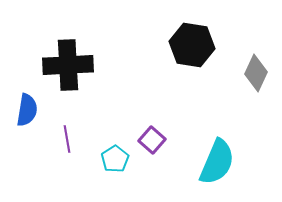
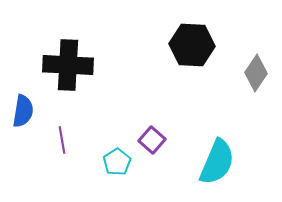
black hexagon: rotated 6 degrees counterclockwise
black cross: rotated 6 degrees clockwise
gray diamond: rotated 9 degrees clockwise
blue semicircle: moved 4 px left, 1 px down
purple line: moved 5 px left, 1 px down
cyan pentagon: moved 2 px right, 3 px down
